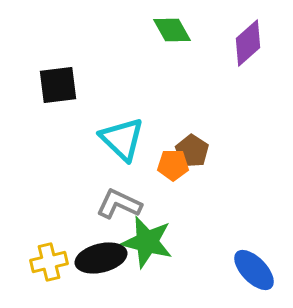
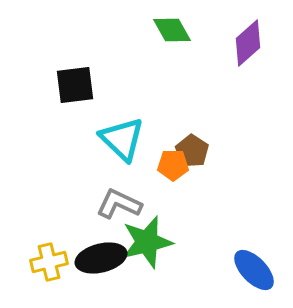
black square: moved 17 px right
green star: rotated 28 degrees counterclockwise
